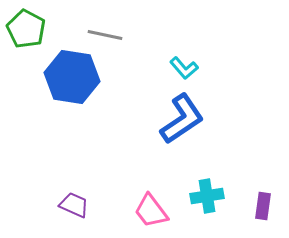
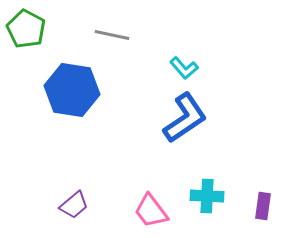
gray line: moved 7 px right
blue hexagon: moved 13 px down
blue L-shape: moved 3 px right, 1 px up
cyan cross: rotated 12 degrees clockwise
purple trapezoid: rotated 116 degrees clockwise
